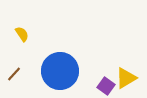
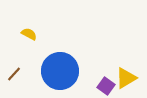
yellow semicircle: moved 7 px right; rotated 28 degrees counterclockwise
